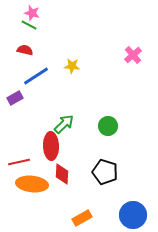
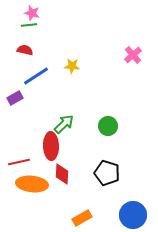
green line: rotated 35 degrees counterclockwise
black pentagon: moved 2 px right, 1 px down
